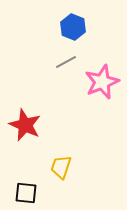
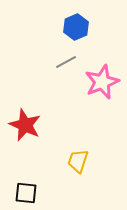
blue hexagon: moved 3 px right; rotated 15 degrees clockwise
yellow trapezoid: moved 17 px right, 6 px up
